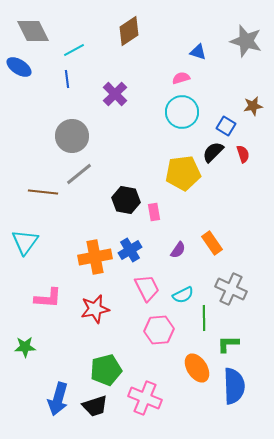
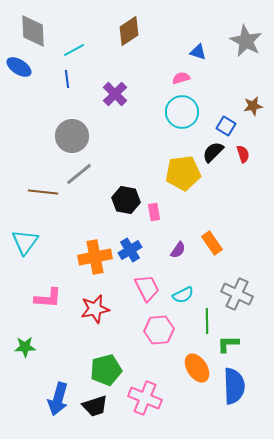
gray diamond: rotated 24 degrees clockwise
gray star: rotated 12 degrees clockwise
gray cross: moved 6 px right, 5 px down
green line: moved 3 px right, 3 px down
